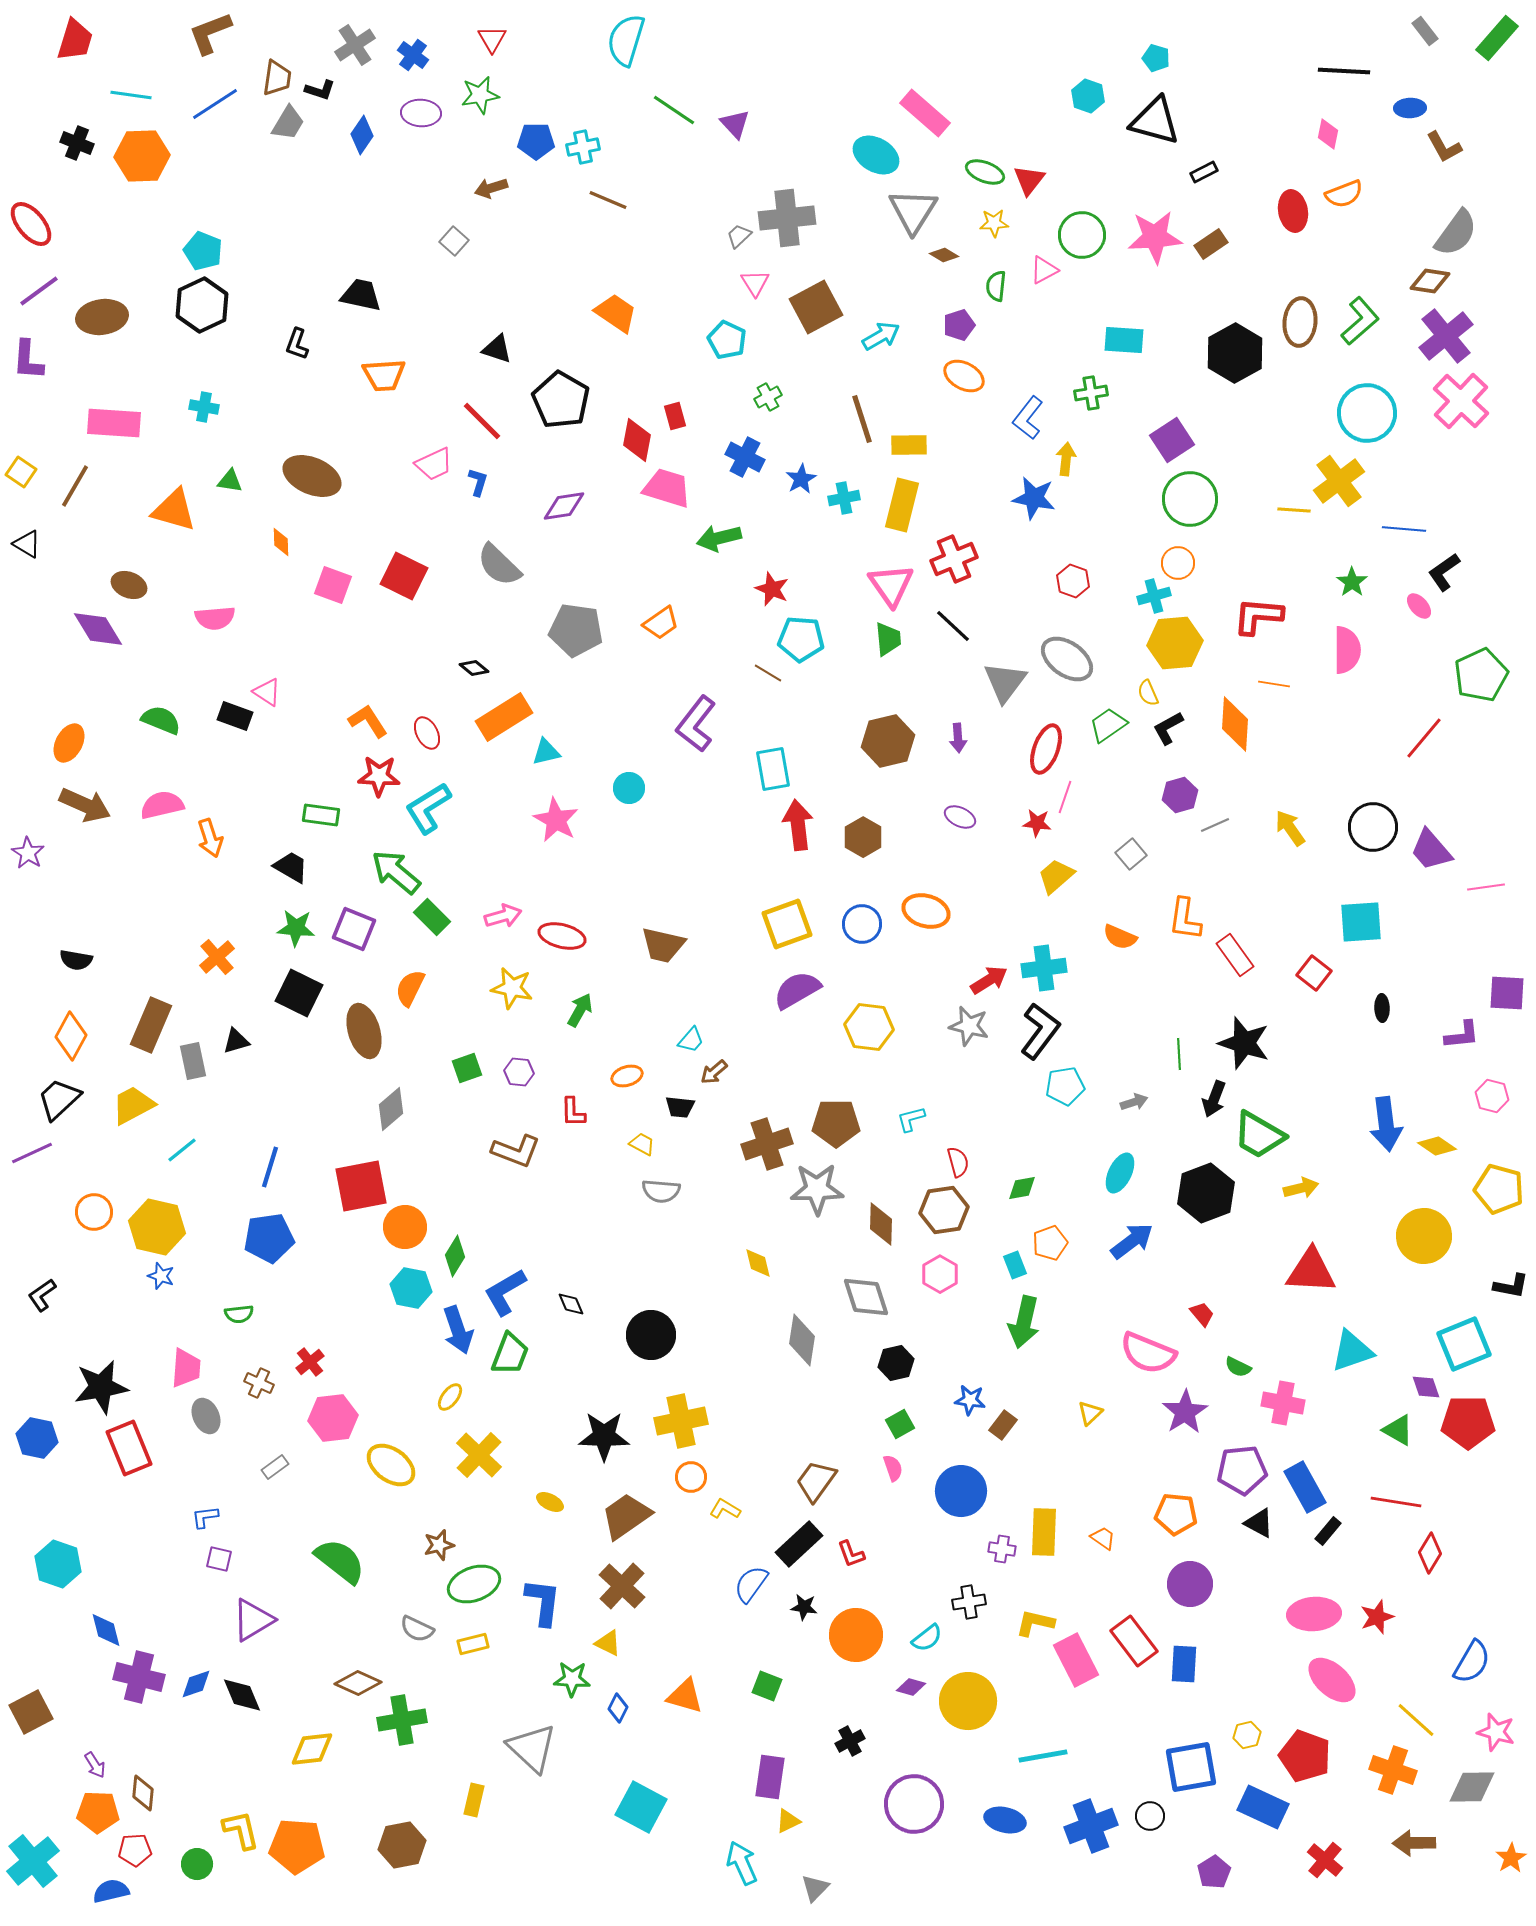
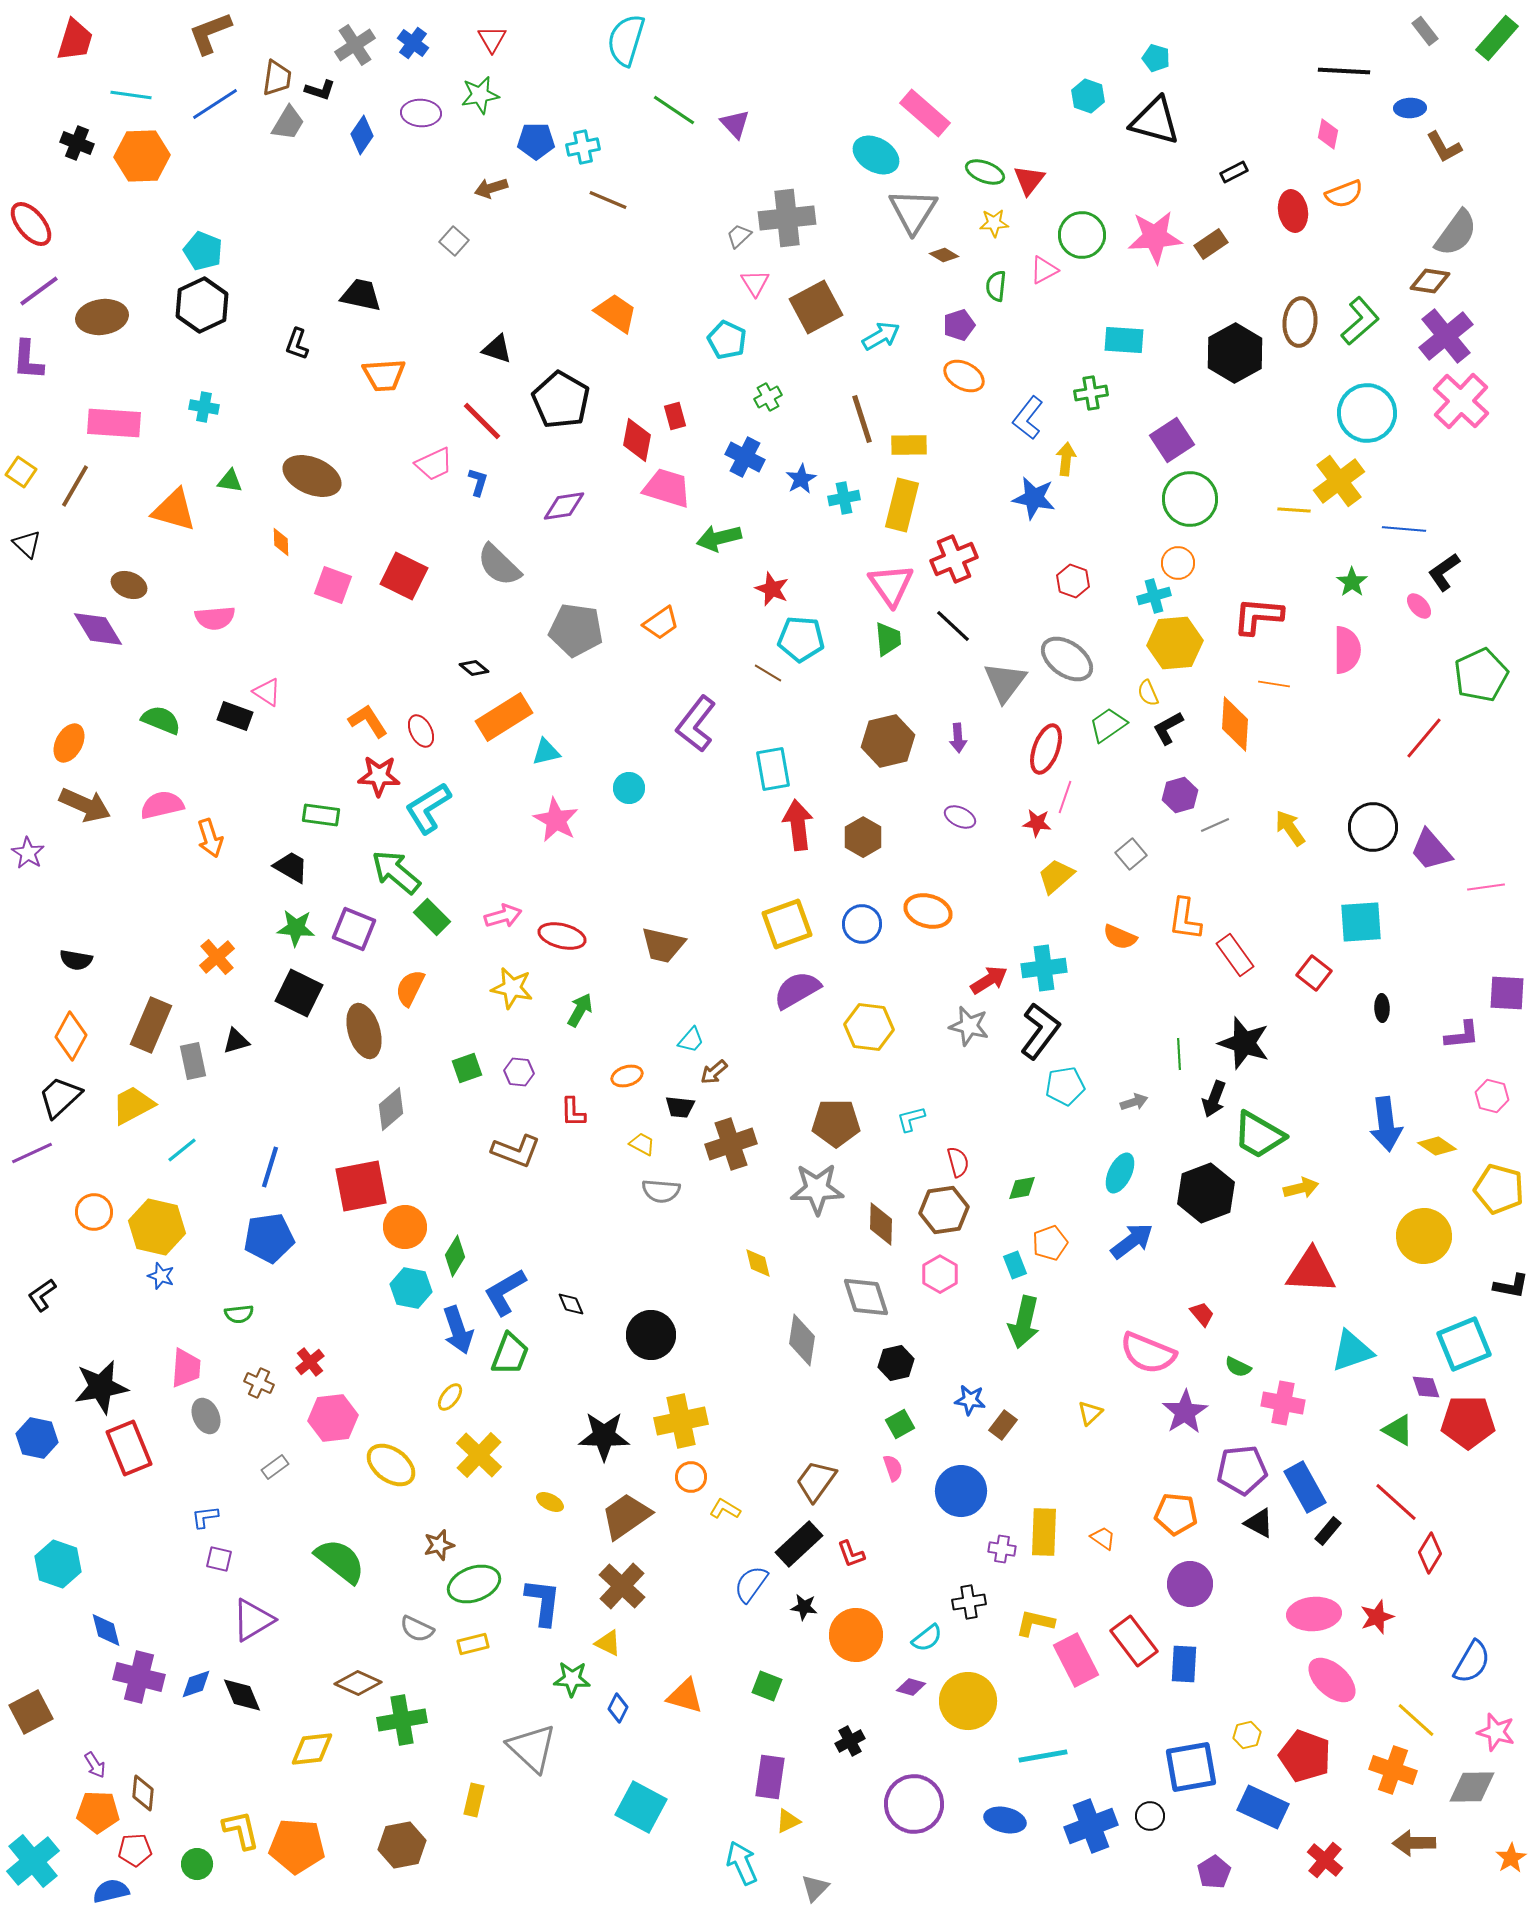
blue cross at (413, 55): moved 12 px up
black rectangle at (1204, 172): moved 30 px right
black triangle at (27, 544): rotated 12 degrees clockwise
red ellipse at (427, 733): moved 6 px left, 2 px up
orange ellipse at (926, 911): moved 2 px right
black trapezoid at (59, 1099): moved 1 px right, 2 px up
brown cross at (767, 1144): moved 36 px left
red line at (1396, 1502): rotated 33 degrees clockwise
